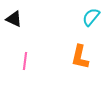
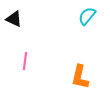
cyan semicircle: moved 4 px left, 1 px up
orange L-shape: moved 20 px down
